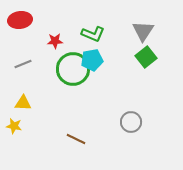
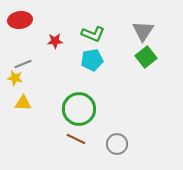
green circle: moved 6 px right, 40 px down
gray circle: moved 14 px left, 22 px down
yellow star: moved 1 px right, 48 px up
